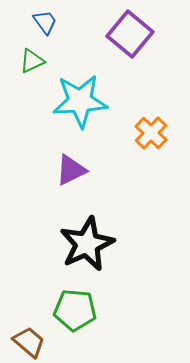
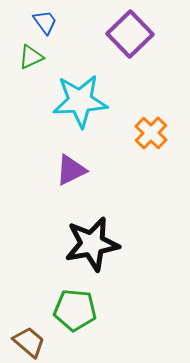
purple square: rotated 6 degrees clockwise
green triangle: moved 1 px left, 4 px up
black star: moved 5 px right; rotated 14 degrees clockwise
